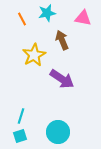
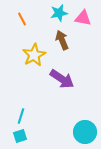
cyan star: moved 12 px right
cyan circle: moved 27 px right
